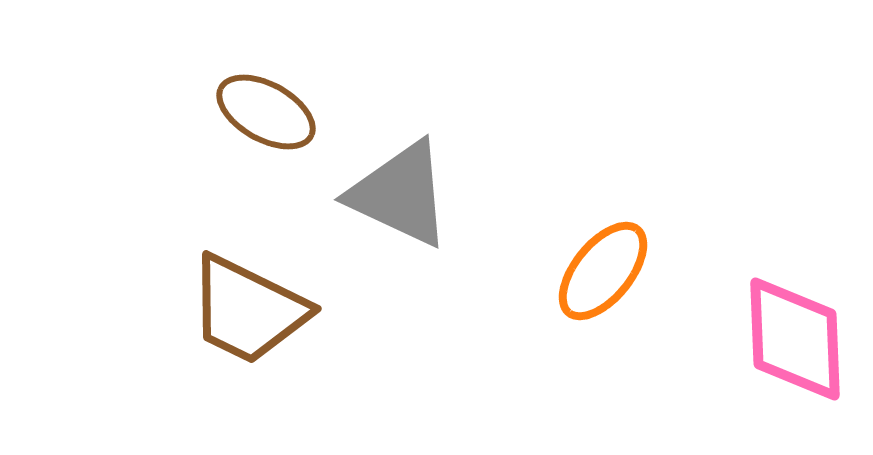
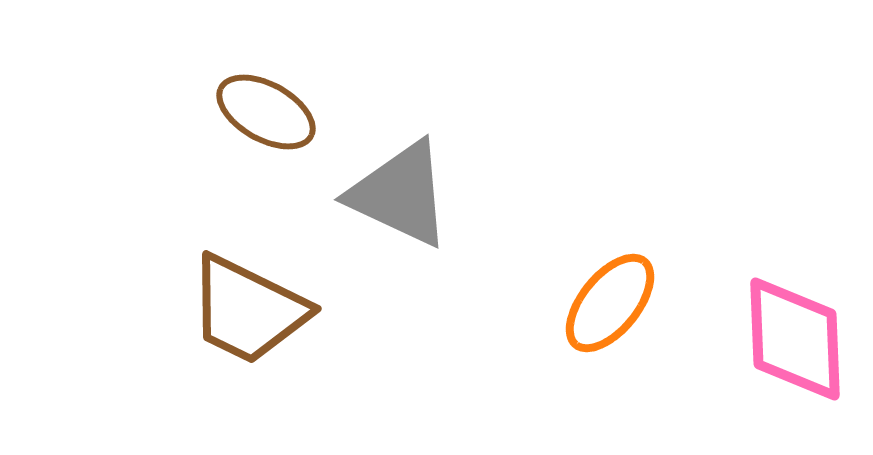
orange ellipse: moved 7 px right, 32 px down
